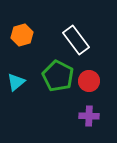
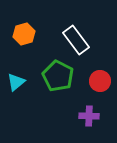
orange hexagon: moved 2 px right, 1 px up
red circle: moved 11 px right
